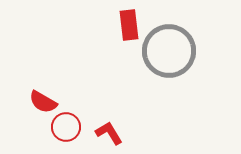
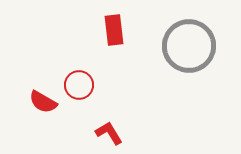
red rectangle: moved 15 px left, 5 px down
gray circle: moved 20 px right, 5 px up
red circle: moved 13 px right, 42 px up
